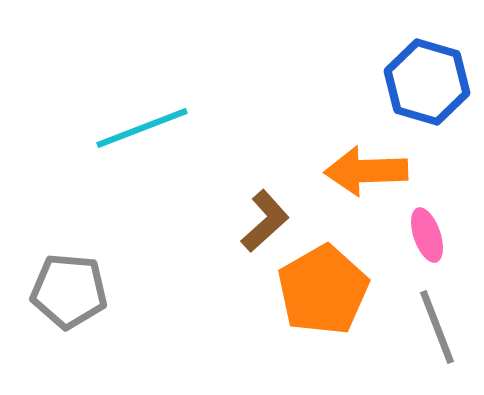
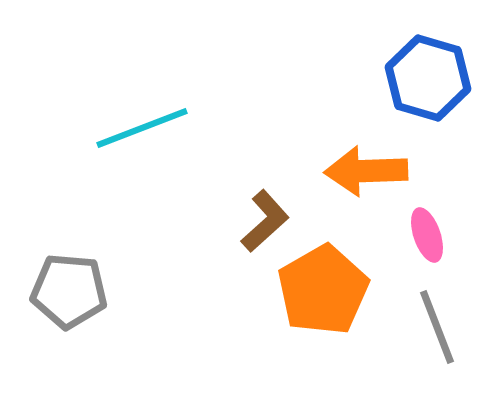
blue hexagon: moved 1 px right, 4 px up
